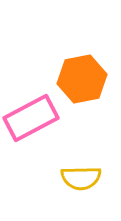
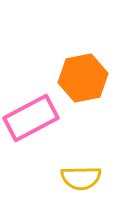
orange hexagon: moved 1 px right, 1 px up
